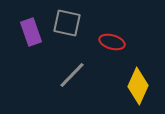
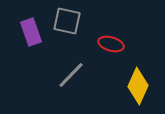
gray square: moved 2 px up
red ellipse: moved 1 px left, 2 px down
gray line: moved 1 px left
